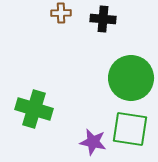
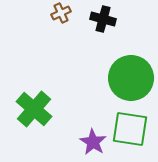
brown cross: rotated 24 degrees counterclockwise
black cross: rotated 10 degrees clockwise
green cross: rotated 24 degrees clockwise
purple star: rotated 20 degrees clockwise
